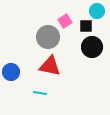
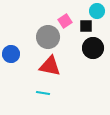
black circle: moved 1 px right, 1 px down
blue circle: moved 18 px up
cyan line: moved 3 px right
